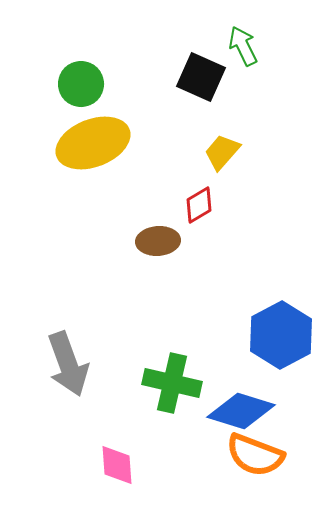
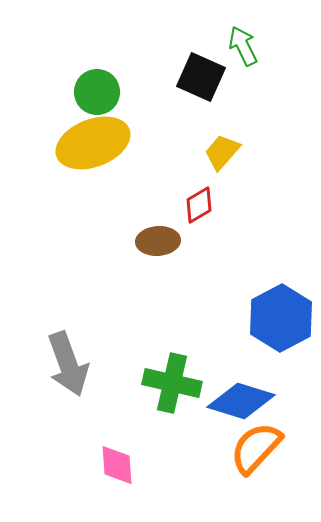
green circle: moved 16 px right, 8 px down
blue hexagon: moved 17 px up
blue diamond: moved 10 px up
orange semicircle: moved 1 px right, 7 px up; rotated 112 degrees clockwise
